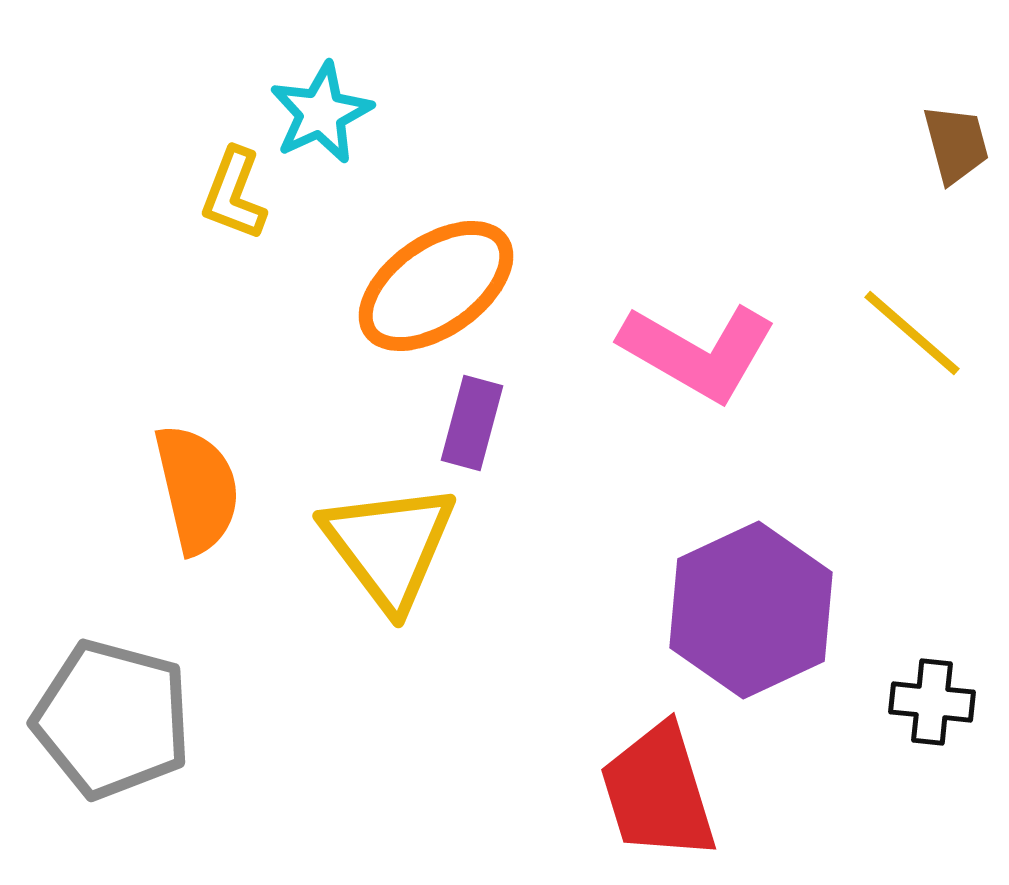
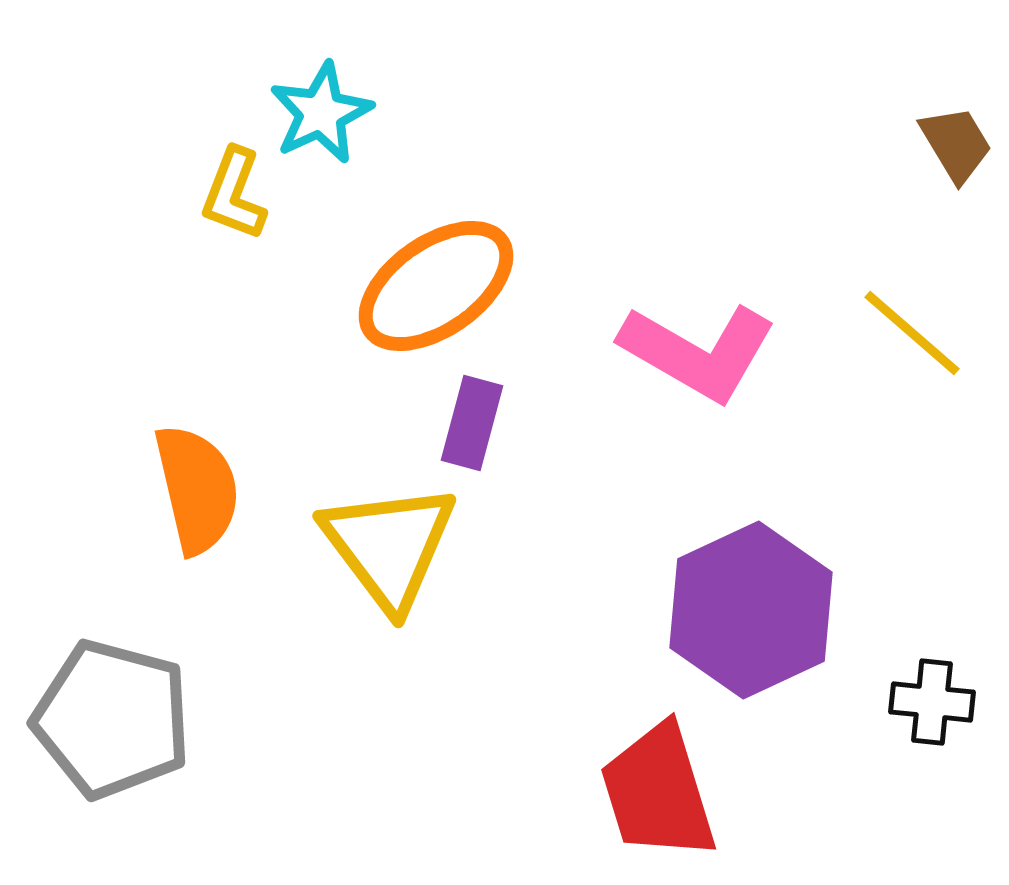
brown trapezoid: rotated 16 degrees counterclockwise
